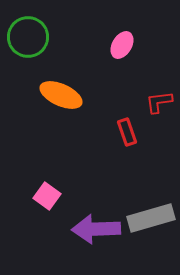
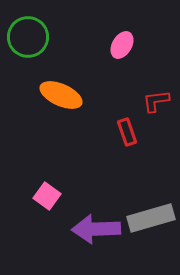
red L-shape: moved 3 px left, 1 px up
